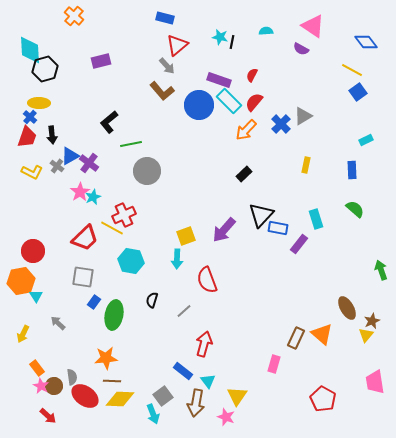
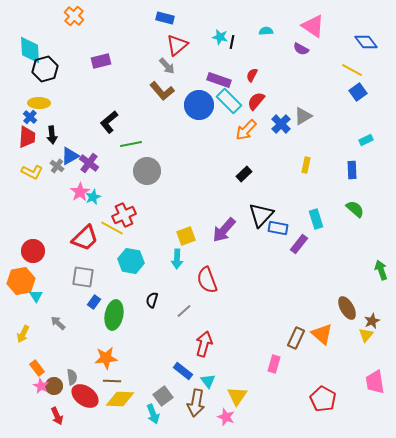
red semicircle at (254, 102): moved 2 px right, 1 px up
red trapezoid at (27, 137): rotated 15 degrees counterclockwise
red arrow at (48, 416): moved 9 px right; rotated 24 degrees clockwise
